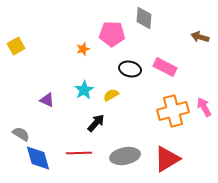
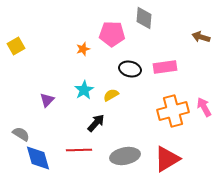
brown arrow: moved 1 px right
pink rectangle: rotated 35 degrees counterclockwise
purple triangle: rotated 49 degrees clockwise
red line: moved 3 px up
